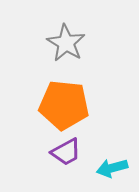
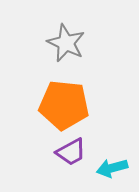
gray star: rotated 6 degrees counterclockwise
purple trapezoid: moved 5 px right
